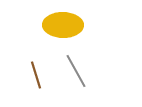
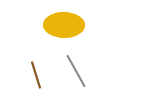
yellow ellipse: moved 1 px right
